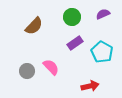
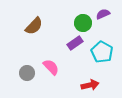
green circle: moved 11 px right, 6 px down
gray circle: moved 2 px down
red arrow: moved 1 px up
